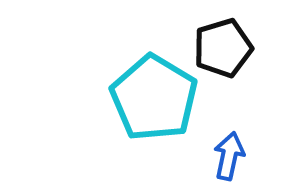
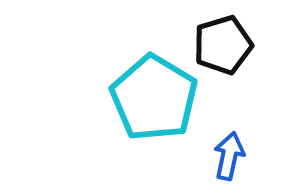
black pentagon: moved 3 px up
